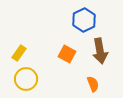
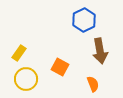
orange square: moved 7 px left, 13 px down
